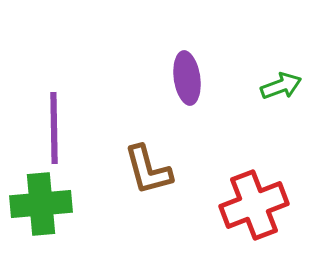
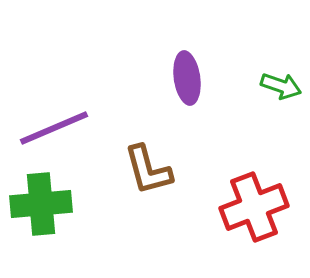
green arrow: rotated 39 degrees clockwise
purple line: rotated 68 degrees clockwise
red cross: moved 2 px down
